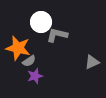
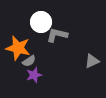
gray triangle: moved 1 px up
purple star: moved 1 px left, 1 px up
